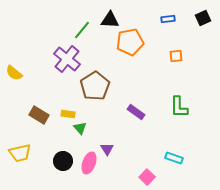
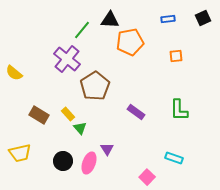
green L-shape: moved 3 px down
yellow rectangle: rotated 40 degrees clockwise
